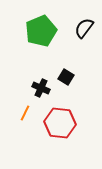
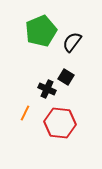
black semicircle: moved 12 px left, 14 px down
black cross: moved 6 px right, 1 px down
